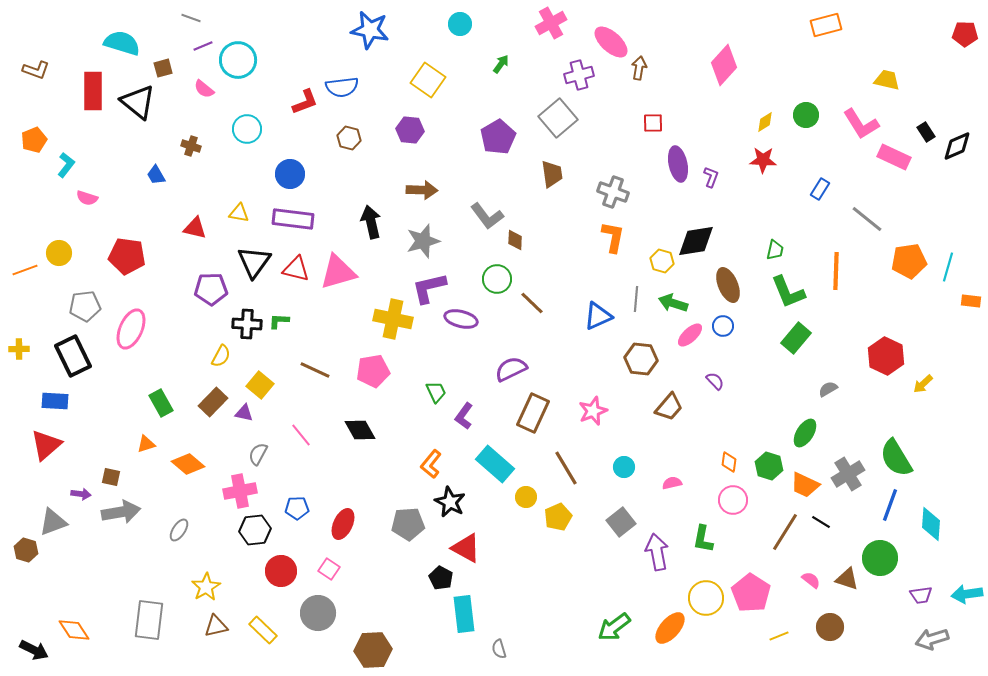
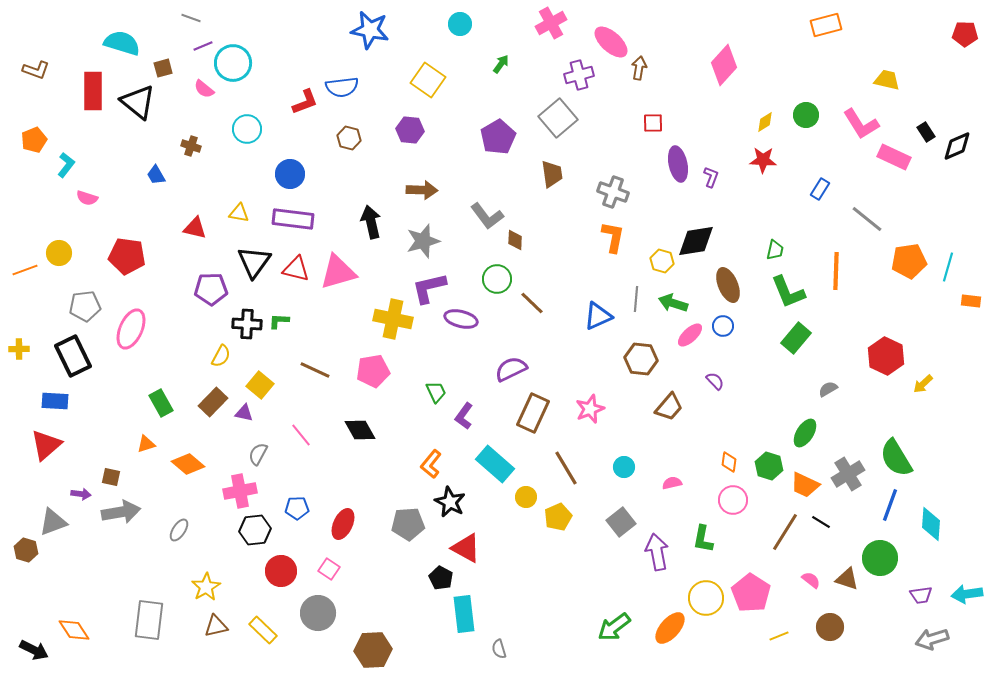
cyan circle at (238, 60): moved 5 px left, 3 px down
pink star at (593, 411): moved 3 px left, 2 px up
